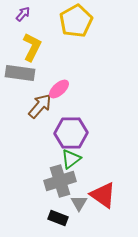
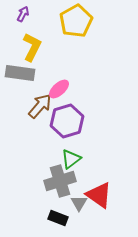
purple arrow: rotated 14 degrees counterclockwise
purple hexagon: moved 4 px left, 12 px up; rotated 16 degrees counterclockwise
red triangle: moved 4 px left
